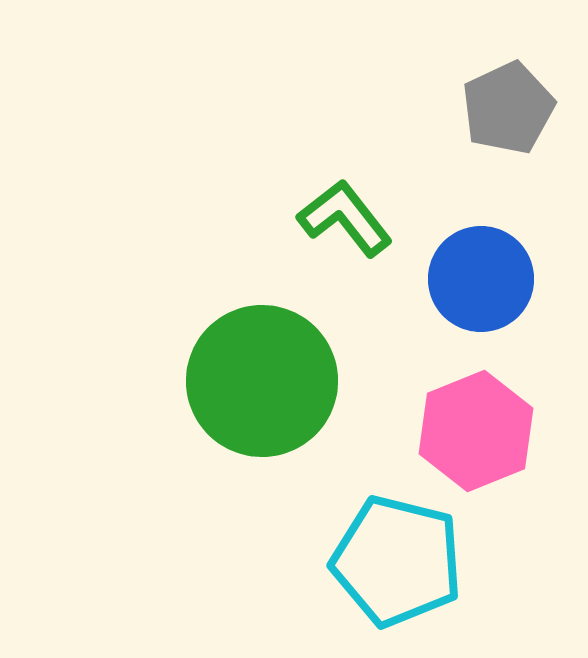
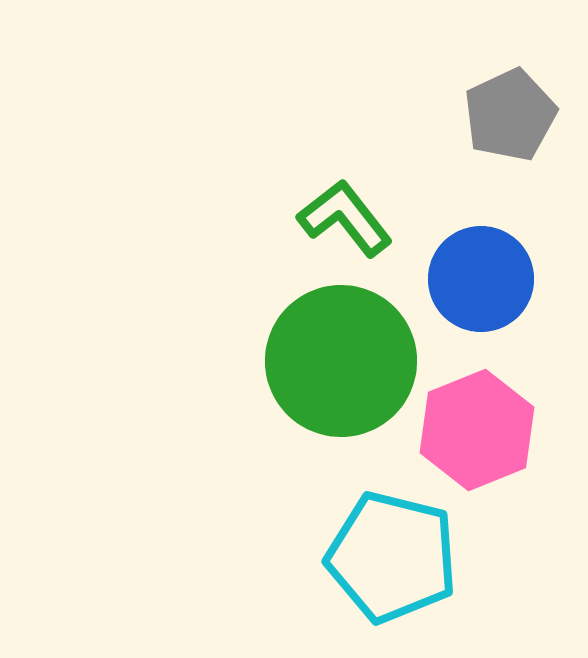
gray pentagon: moved 2 px right, 7 px down
green circle: moved 79 px right, 20 px up
pink hexagon: moved 1 px right, 1 px up
cyan pentagon: moved 5 px left, 4 px up
